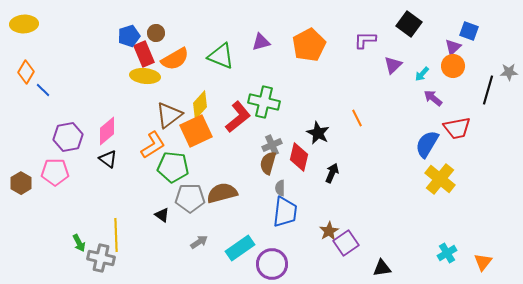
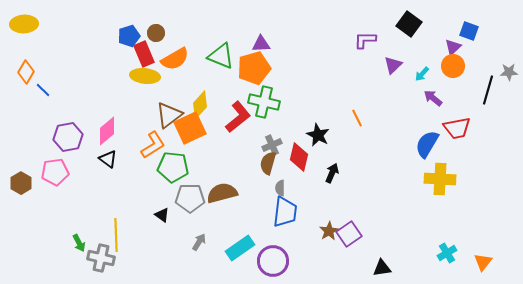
purple triangle at (261, 42): moved 2 px down; rotated 12 degrees clockwise
orange pentagon at (309, 45): moved 55 px left, 23 px down; rotated 12 degrees clockwise
orange square at (196, 131): moved 6 px left, 3 px up
black star at (318, 133): moved 2 px down
pink pentagon at (55, 172): rotated 8 degrees counterclockwise
yellow cross at (440, 179): rotated 36 degrees counterclockwise
gray arrow at (199, 242): rotated 24 degrees counterclockwise
purple square at (346, 243): moved 3 px right, 9 px up
purple circle at (272, 264): moved 1 px right, 3 px up
